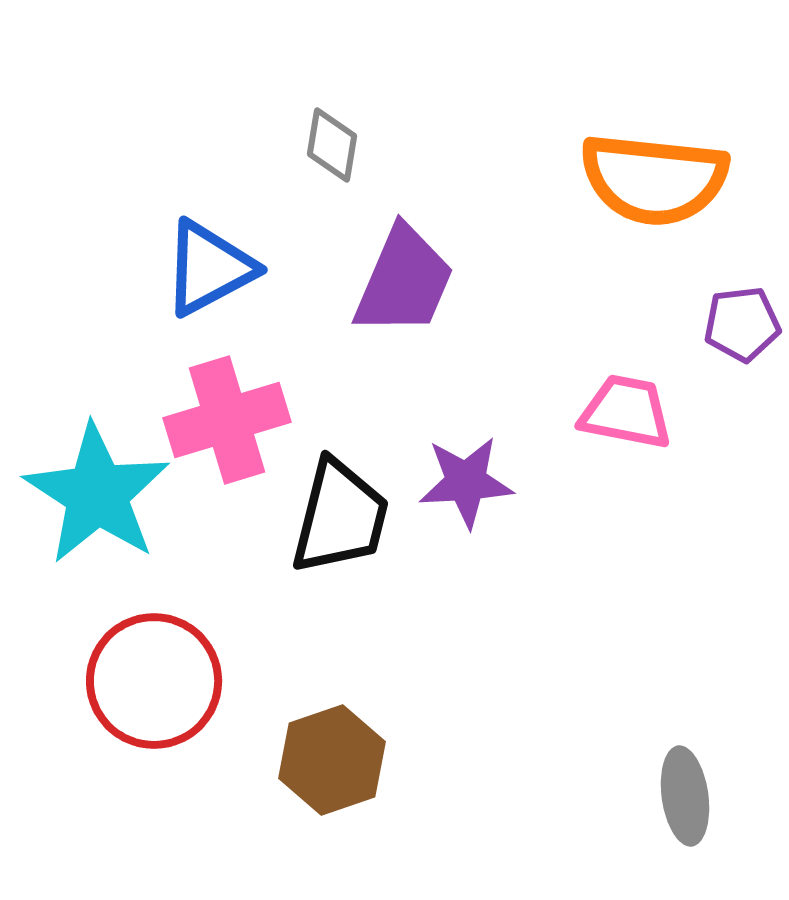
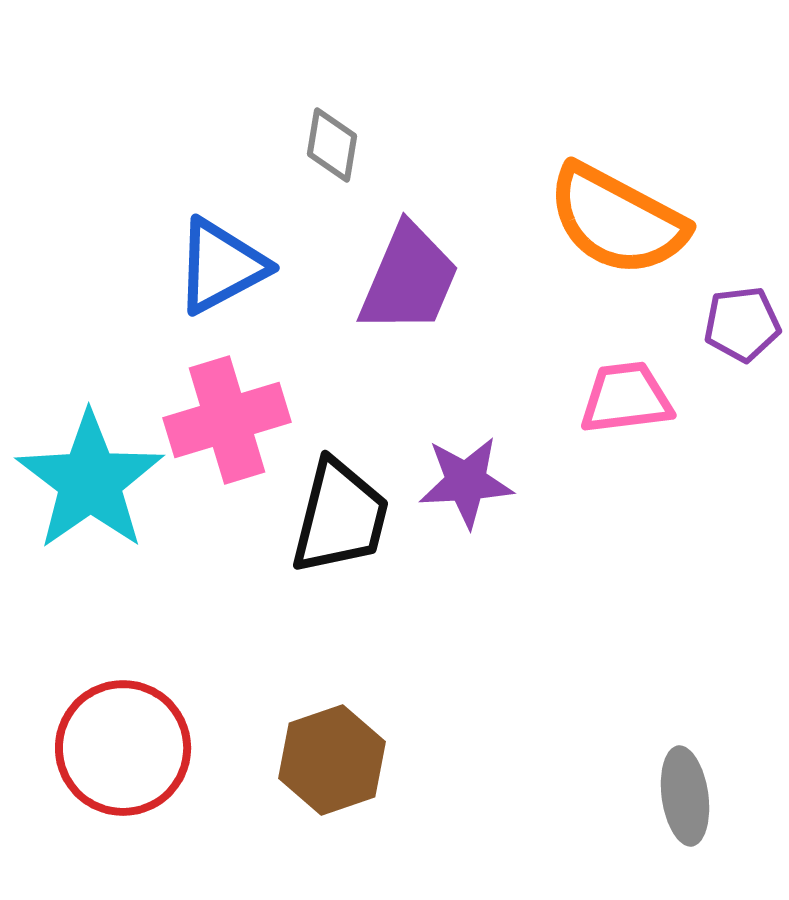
orange semicircle: moved 37 px left, 41 px down; rotated 22 degrees clockwise
blue triangle: moved 12 px right, 2 px up
purple trapezoid: moved 5 px right, 2 px up
pink trapezoid: moved 14 px up; rotated 18 degrees counterclockwise
cyan star: moved 7 px left, 13 px up; rotated 4 degrees clockwise
red circle: moved 31 px left, 67 px down
